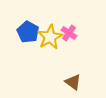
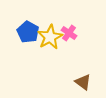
brown triangle: moved 10 px right
